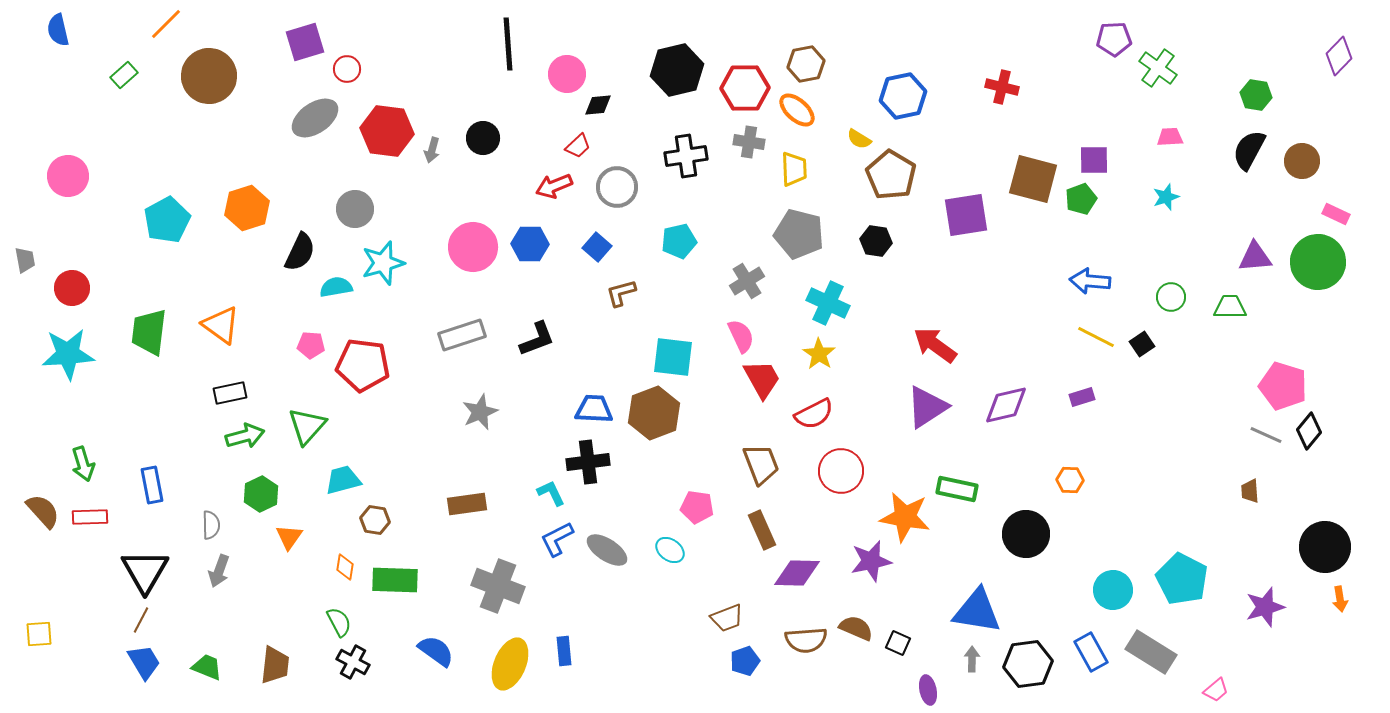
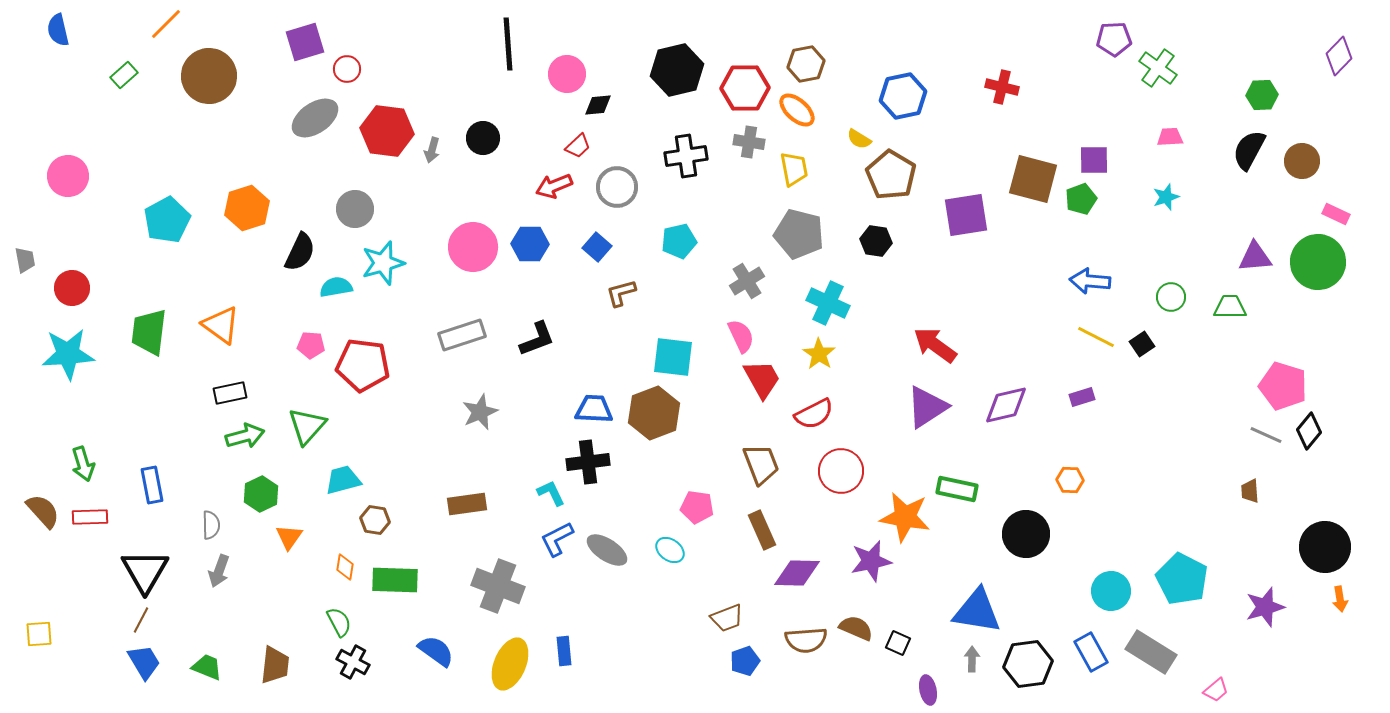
green hexagon at (1256, 95): moved 6 px right; rotated 12 degrees counterclockwise
yellow trapezoid at (794, 169): rotated 9 degrees counterclockwise
cyan circle at (1113, 590): moved 2 px left, 1 px down
